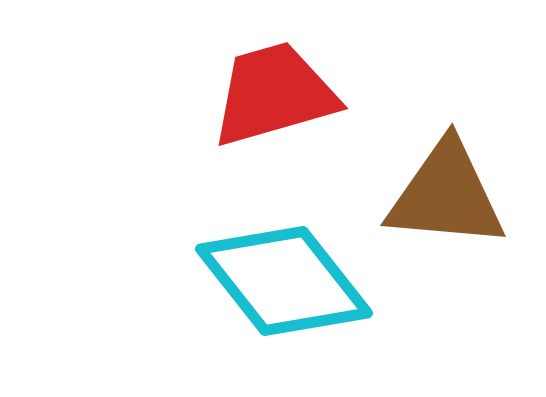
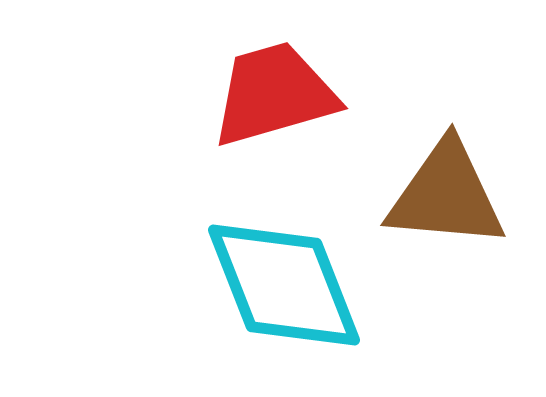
cyan diamond: moved 4 px down; rotated 17 degrees clockwise
